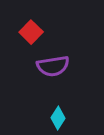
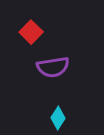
purple semicircle: moved 1 px down
